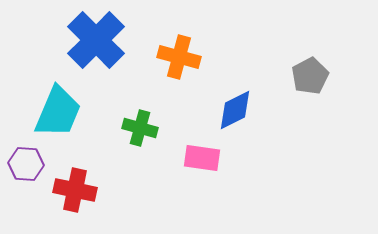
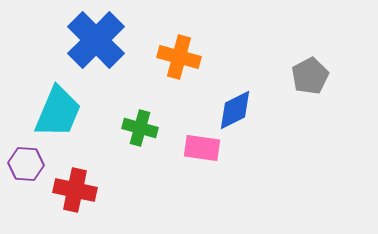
pink rectangle: moved 10 px up
